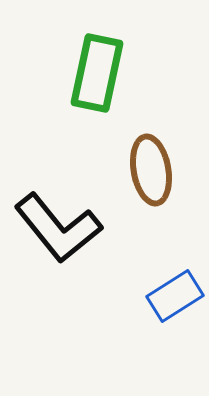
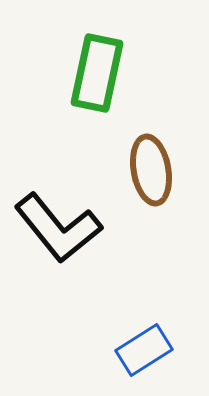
blue rectangle: moved 31 px left, 54 px down
